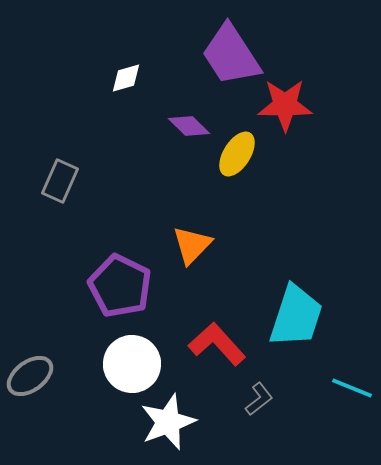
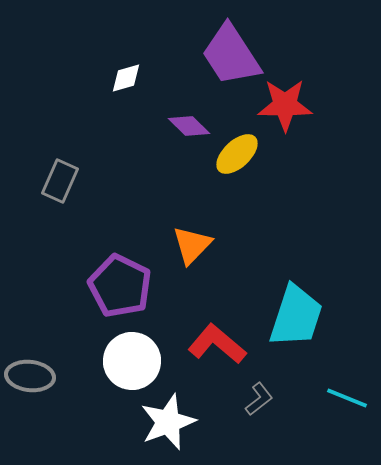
yellow ellipse: rotated 15 degrees clockwise
red L-shape: rotated 8 degrees counterclockwise
white circle: moved 3 px up
gray ellipse: rotated 42 degrees clockwise
cyan line: moved 5 px left, 10 px down
